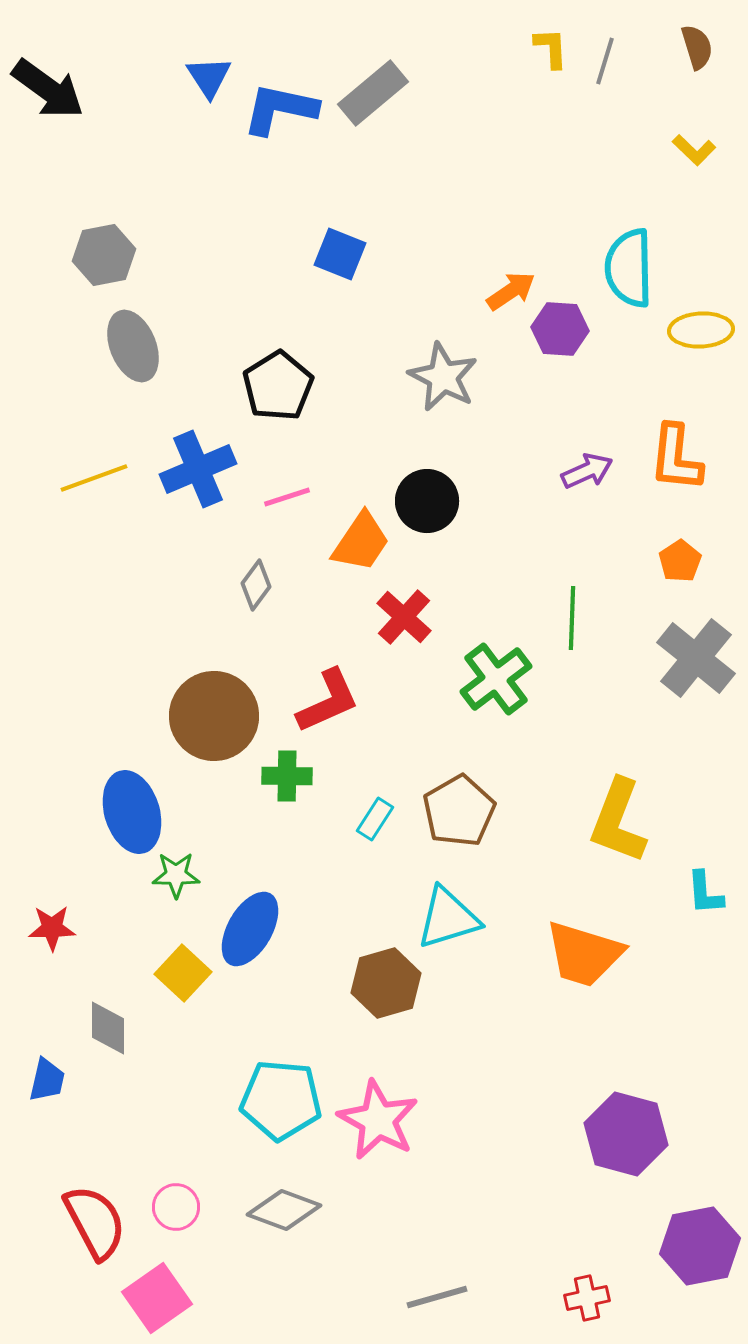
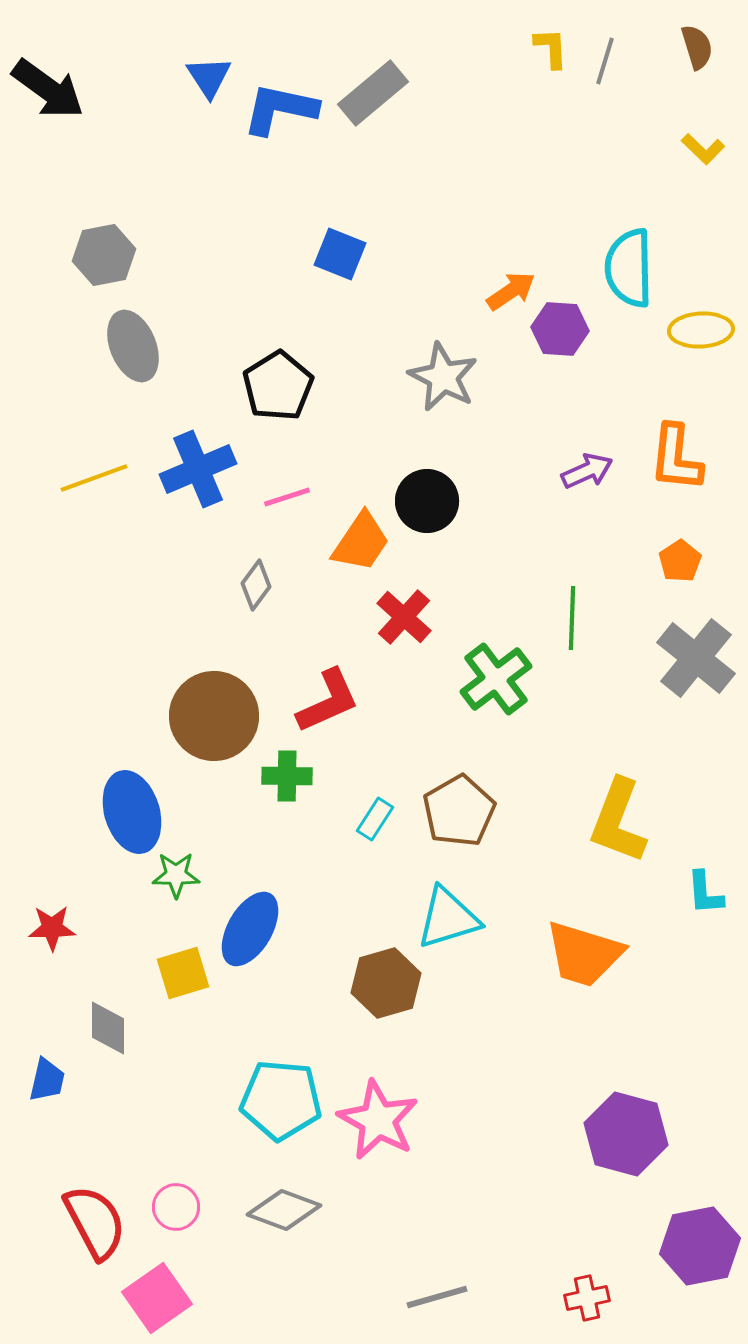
yellow L-shape at (694, 150): moved 9 px right, 1 px up
yellow square at (183, 973): rotated 30 degrees clockwise
